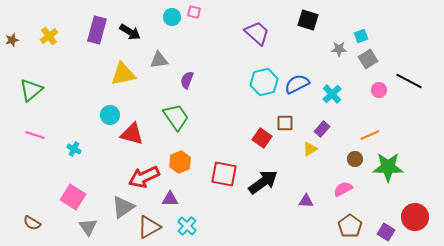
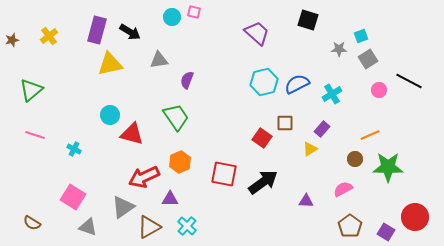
yellow triangle at (123, 74): moved 13 px left, 10 px up
cyan cross at (332, 94): rotated 12 degrees clockwise
gray triangle at (88, 227): rotated 36 degrees counterclockwise
